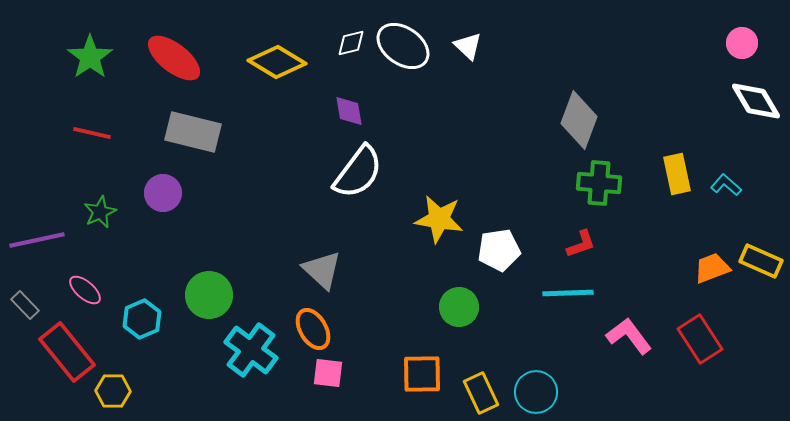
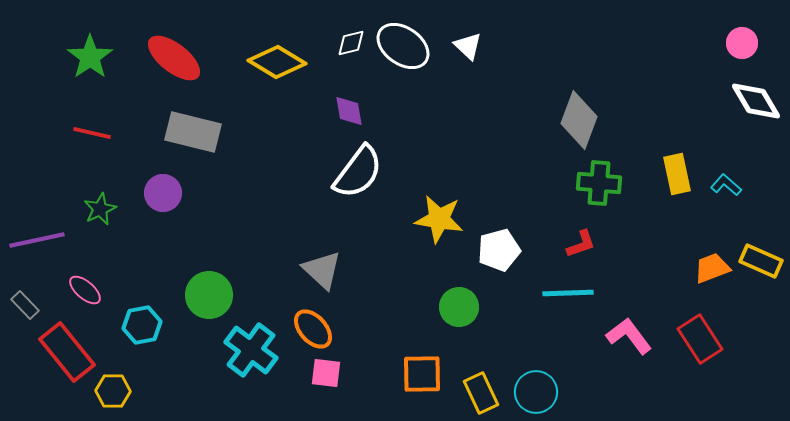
green star at (100, 212): moved 3 px up
white pentagon at (499, 250): rotated 6 degrees counterclockwise
cyan hexagon at (142, 319): moved 6 px down; rotated 12 degrees clockwise
orange ellipse at (313, 329): rotated 12 degrees counterclockwise
pink square at (328, 373): moved 2 px left
